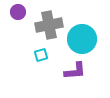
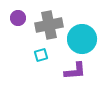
purple circle: moved 6 px down
